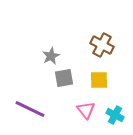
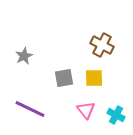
gray star: moved 27 px left
yellow square: moved 5 px left, 2 px up
cyan cross: moved 1 px right
